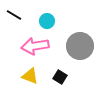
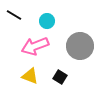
pink arrow: rotated 12 degrees counterclockwise
